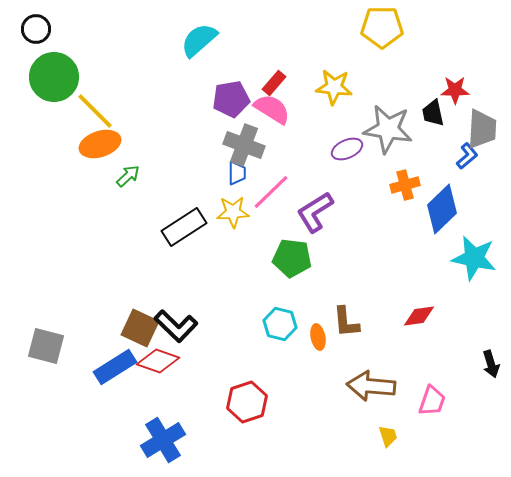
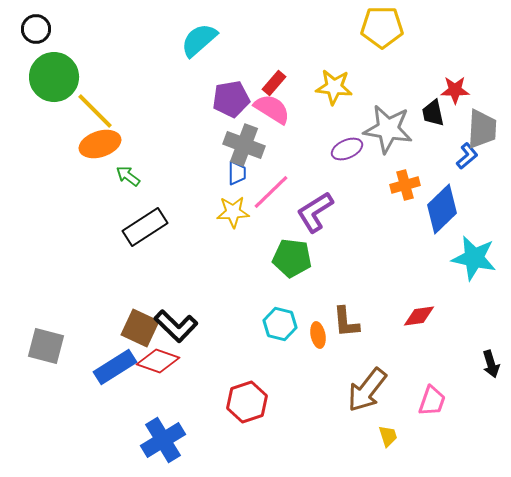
green arrow at (128, 176): rotated 100 degrees counterclockwise
black rectangle at (184, 227): moved 39 px left
orange ellipse at (318, 337): moved 2 px up
brown arrow at (371, 386): moved 4 px left, 4 px down; rotated 57 degrees counterclockwise
